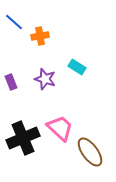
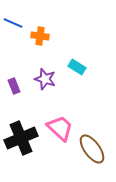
blue line: moved 1 px left, 1 px down; rotated 18 degrees counterclockwise
orange cross: rotated 18 degrees clockwise
purple rectangle: moved 3 px right, 4 px down
black cross: moved 2 px left
brown ellipse: moved 2 px right, 3 px up
